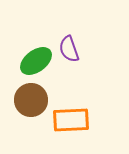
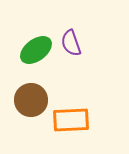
purple semicircle: moved 2 px right, 6 px up
green ellipse: moved 11 px up
